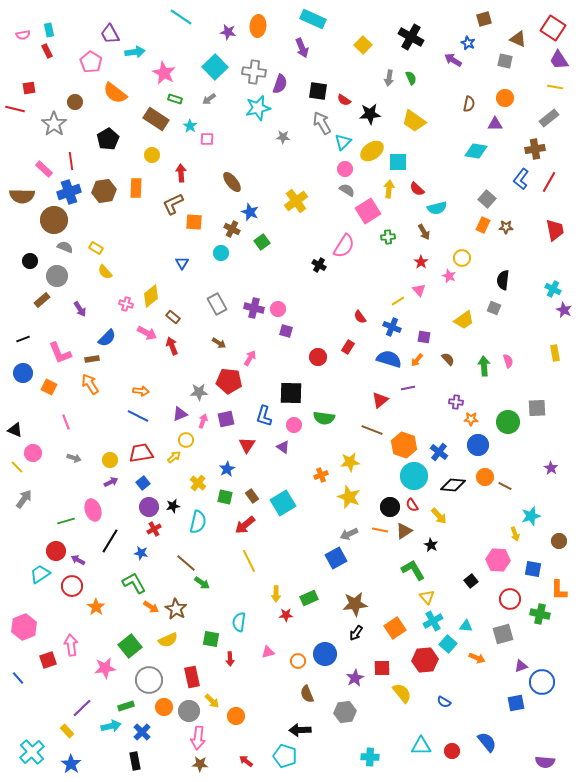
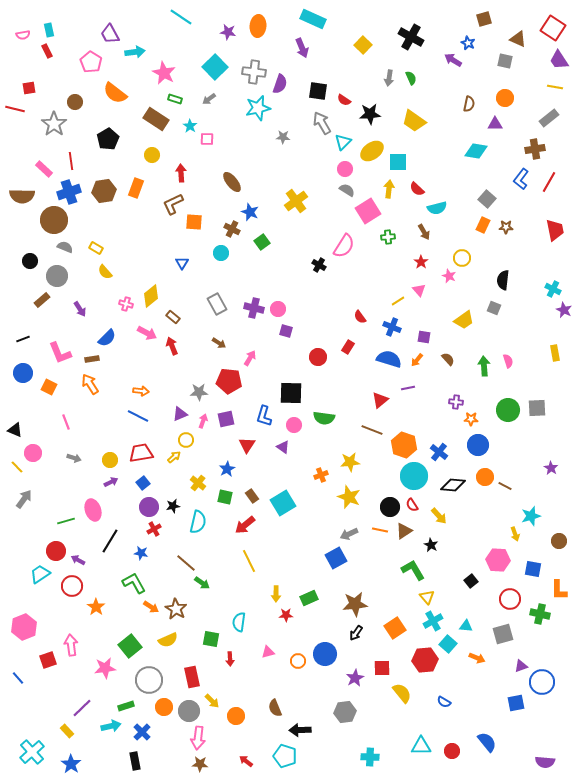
orange rectangle at (136, 188): rotated 18 degrees clockwise
green circle at (508, 422): moved 12 px up
brown semicircle at (307, 694): moved 32 px left, 14 px down
